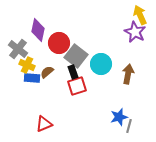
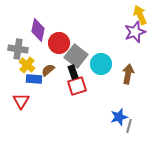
purple star: rotated 25 degrees clockwise
gray cross: rotated 30 degrees counterclockwise
yellow cross: rotated 14 degrees clockwise
brown semicircle: moved 1 px right, 2 px up
blue rectangle: moved 2 px right, 1 px down
red triangle: moved 23 px left, 23 px up; rotated 36 degrees counterclockwise
